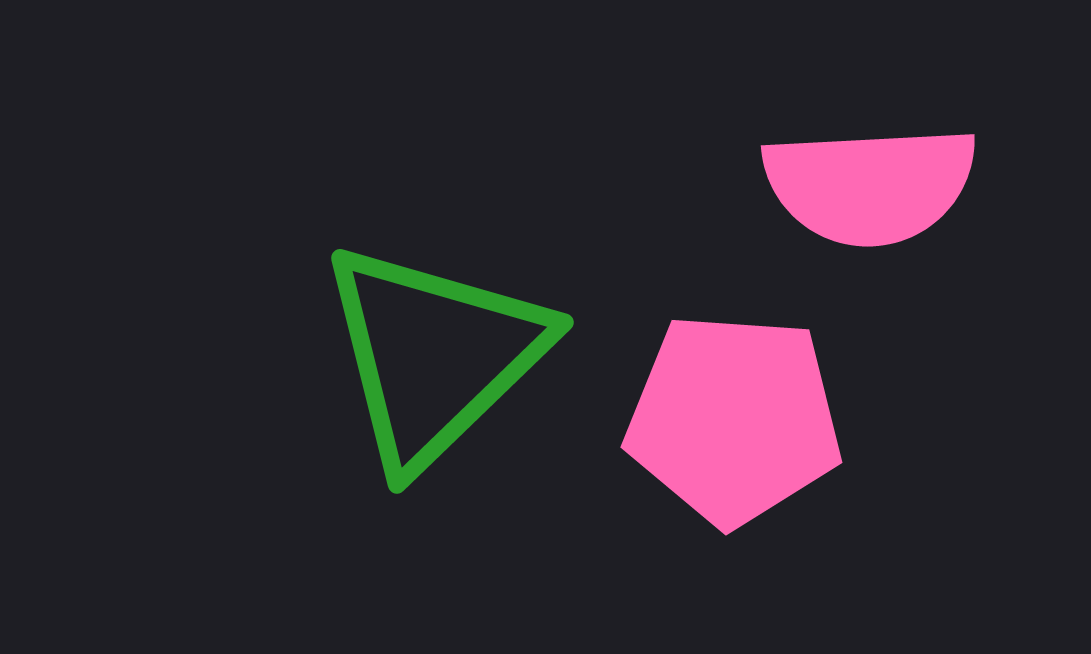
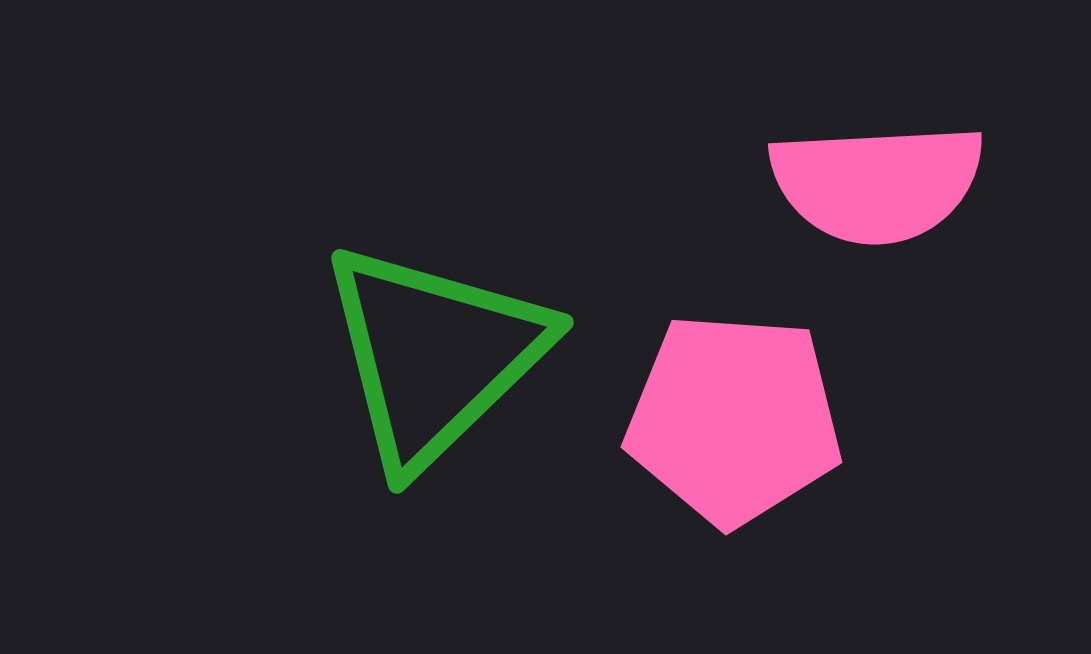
pink semicircle: moved 7 px right, 2 px up
